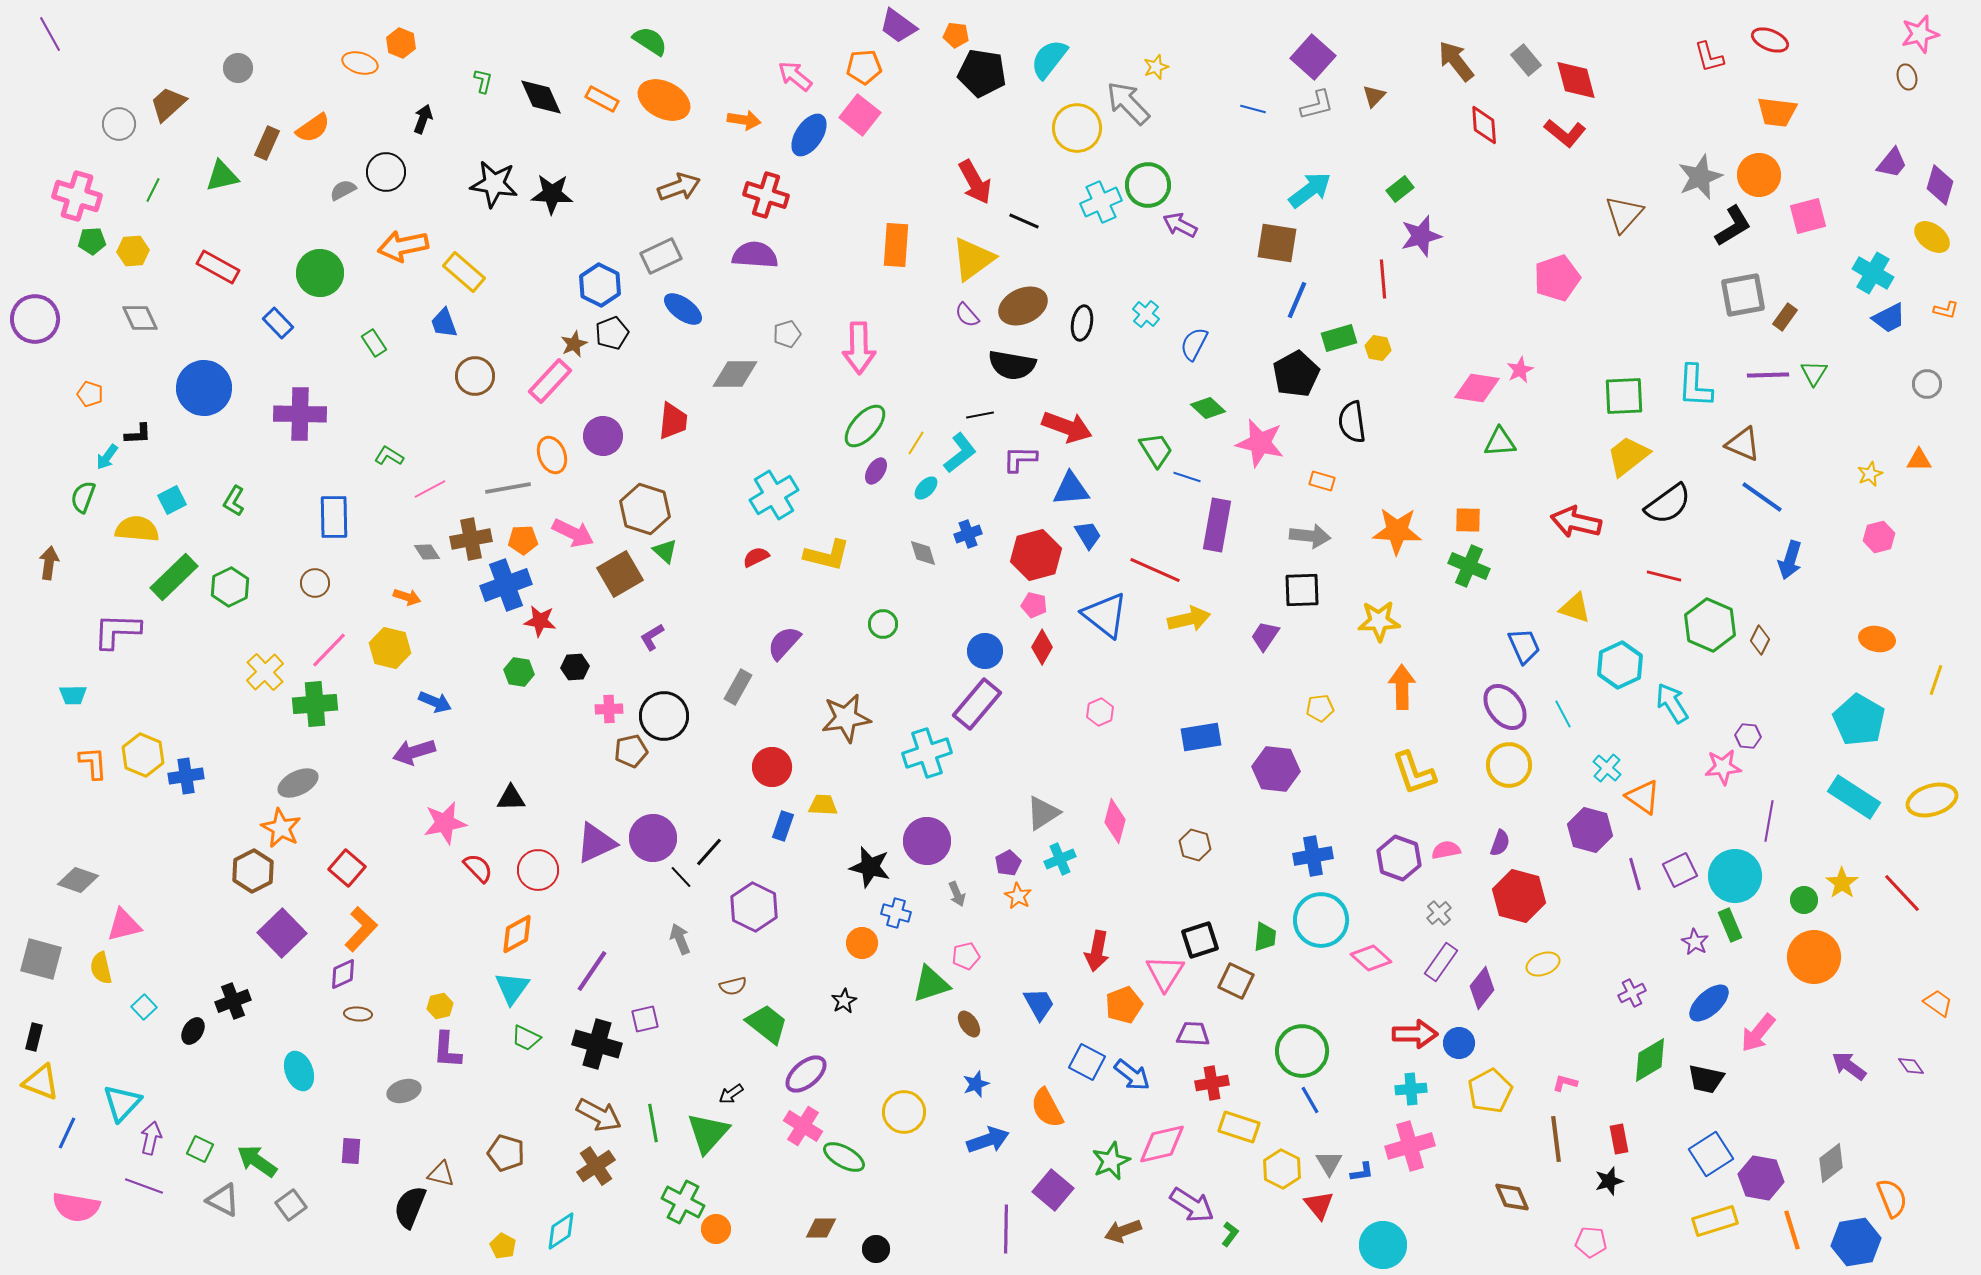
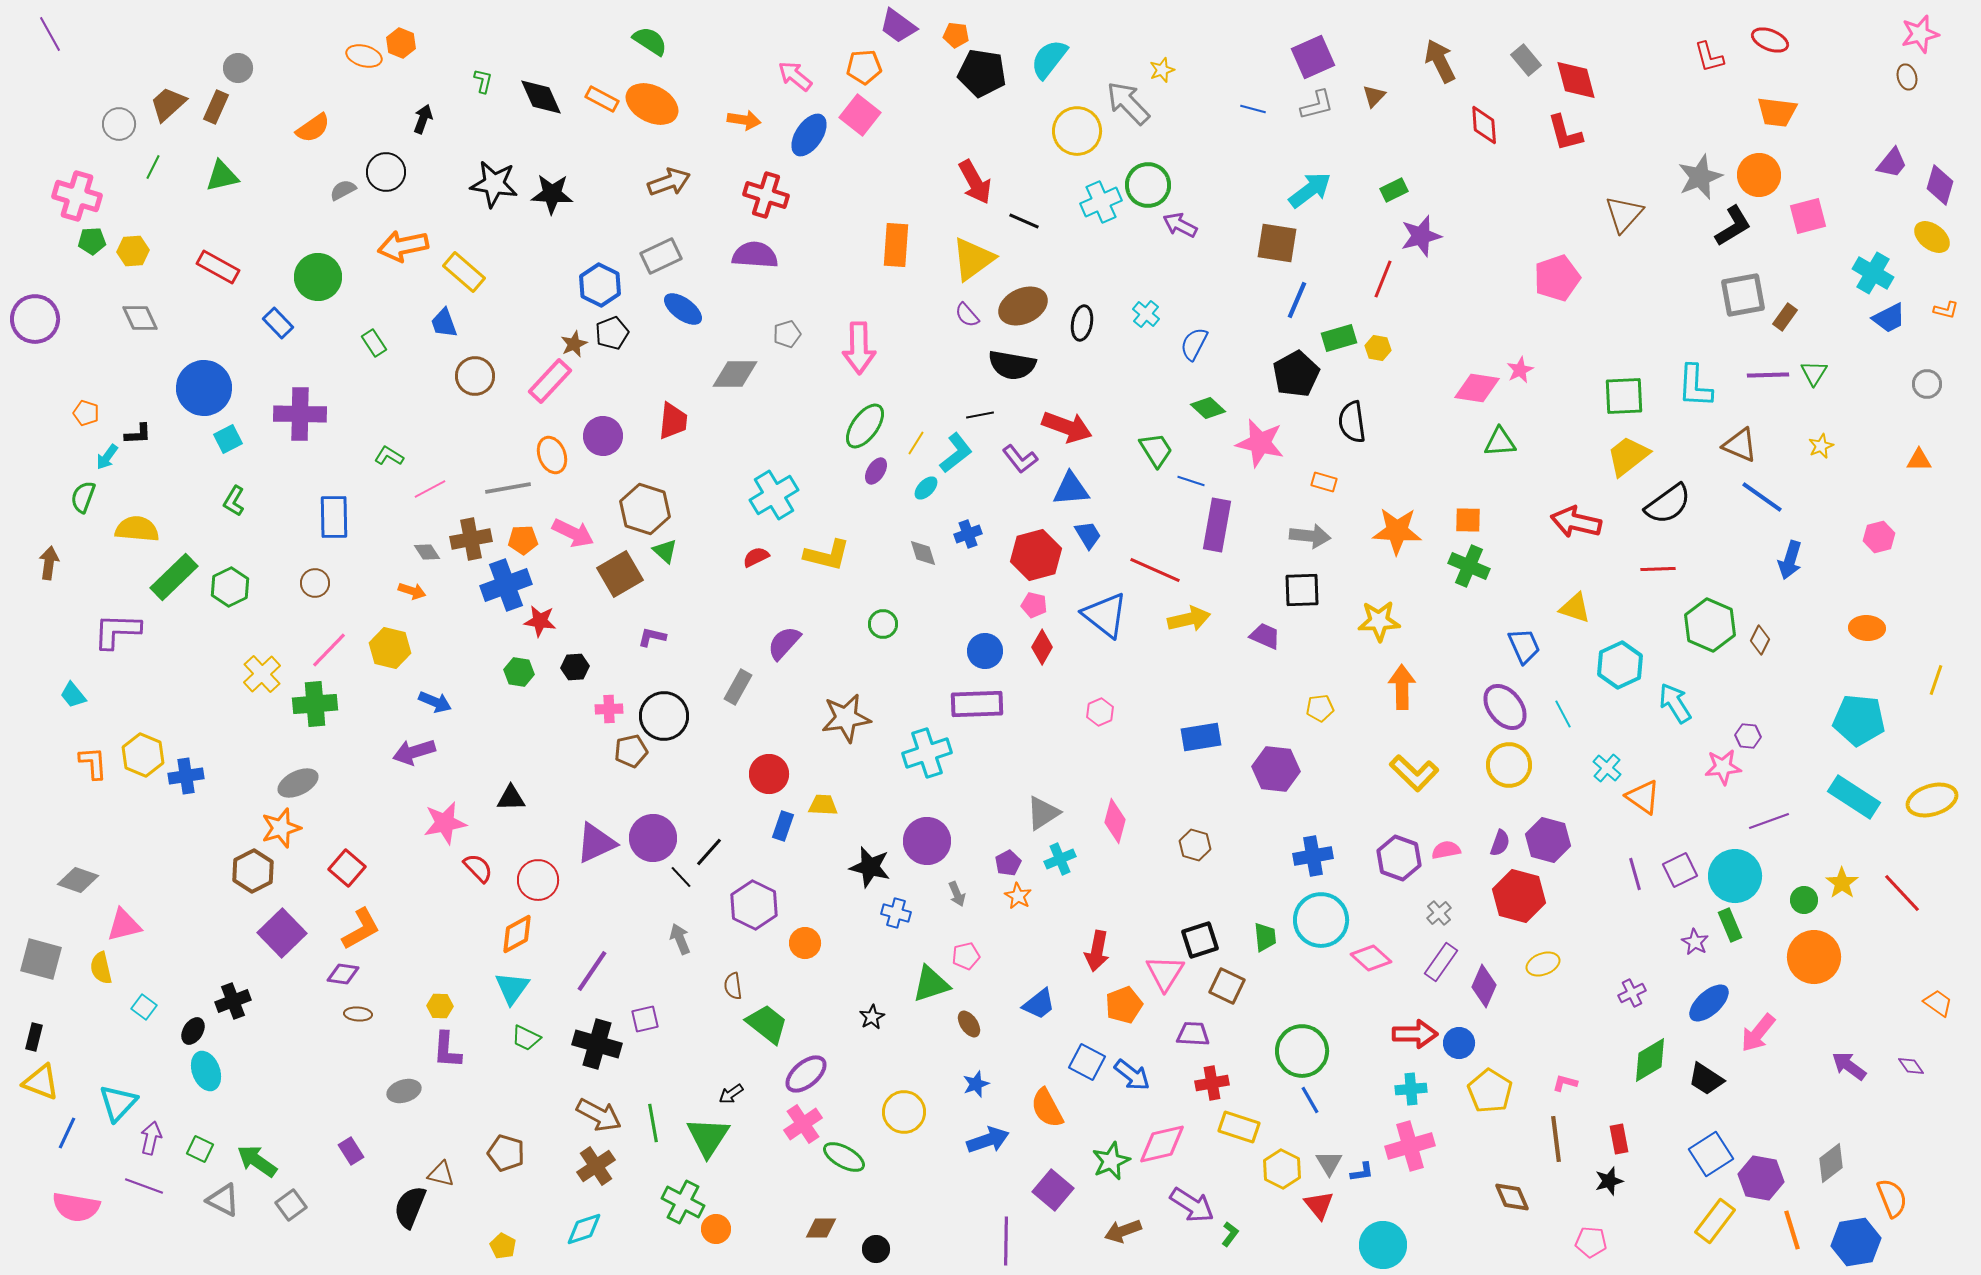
purple square at (1313, 57): rotated 24 degrees clockwise
brown arrow at (1456, 61): moved 16 px left; rotated 12 degrees clockwise
orange ellipse at (360, 63): moved 4 px right, 7 px up
yellow star at (1156, 67): moved 6 px right, 3 px down
orange ellipse at (664, 100): moved 12 px left, 4 px down
yellow circle at (1077, 128): moved 3 px down
red L-shape at (1565, 133): rotated 36 degrees clockwise
brown rectangle at (267, 143): moved 51 px left, 36 px up
brown arrow at (679, 187): moved 10 px left, 5 px up
green rectangle at (1400, 189): moved 6 px left, 1 px down; rotated 12 degrees clockwise
green line at (153, 190): moved 23 px up
green circle at (320, 273): moved 2 px left, 4 px down
red line at (1383, 279): rotated 27 degrees clockwise
orange pentagon at (90, 394): moved 4 px left, 19 px down
green ellipse at (865, 426): rotated 6 degrees counterclockwise
brown triangle at (1743, 444): moved 3 px left, 1 px down
cyan L-shape at (960, 453): moved 4 px left
purple L-shape at (1020, 459): rotated 129 degrees counterclockwise
yellow star at (1870, 474): moved 49 px left, 28 px up
blue line at (1187, 477): moved 4 px right, 4 px down
orange rectangle at (1322, 481): moved 2 px right, 1 px down
cyan square at (172, 500): moved 56 px right, 61 px up
red line at (1664, 576): moved 6 px left, 7 px up; rotated 16 degrees counterclockwise
orange arrow at (407, 597): moved 5 px right, 6 px up
purple trapezoid at (1265, 636): rotated 80 degrees clockwise
purple L-shape at (652, 637): rotated 44 degrees clockwise
orange ellipse at (1877, 639): moved 10 px left, 11 px up; rotated 8 degrees counterclockwise
yellow cross at (265, 672): moved 3 px left, 2 px down
cyan trapezoid at (73, 695): rotated 52 degrees clockwise
cyan arrow at (1672, 703): moved 3 px right
purple rectangle at (977, 704): rotated 48 degrees clockwise
cyan pentagon at (1859, 720): rotated 24 degrees counterclockwise
red circle at (772, 767): moved 3 px left, 7 px down
yellow L-shape at (1414, 773): rotated 27 degrees counterclockwise
purple line at (1769, 821): rotated 60 degrees clockwise
orange star at (281, 828): rotated 27 degrees clockwise
purple hexagon at (1590, 830): moved 42 px left, 10 px down
red circle at (538, 870): moved 10 px down
purple hexagon at (754, 907): moved 2 px up
orange L-shape at (361, 929): rotated 18 degrees clockwise
green trapezoid at (1265, 937): rotated 12 degrees counterclockwise
orange circle at (862, 943): moved 57 px left
purple diamond at (343, 974): rotated 32 degrees clockwise
brown square at (1236, 981): moved 9 px left, 5 px down
brown semicircle at (733, 986): rotated 96 degrees clockwise
purple diamond at (1482, 988): moved 2 px right, 2 px up; rotated 15 degrees counterclockwise
black star at (844, 1001): moved 28 px right, 16 px down
blue trapezoid at (1039, 1004): rotated 81 degrees clockwise
yellow hexagon at (440, 1006): rotated 15 degrees clockwise
cyan square at (144, 1007): rotated 10 degrees counterclockwise
cyan ellipse at (299, 1071): moved 93 px left
black trapezoid at (1706, 1079): rotated 21 degrees clockwise
yellow pentagon at (1490, 1091): rotated 12 degrees counterclockwise
cyan triangle at (122, 1103): moved 4 px left
pink cross at (803, 1126): moved 2 px up; rotated 24 degrees clockwise
green triangle at (708, 1133): moved 4 px down; rotated 9 degrees counterclockwise
purple rectangle at (351, 1151): rotated 36 degrees counterclockwise
yellow rectangle at (1715, 1221): rotated 36 degrees counterclockwise
purple line at (1006, 1229): moved 12 px down
cyan diamond at (561, 1231): moved 23 px right, 2 px up; rotated 15 degrees clockwise
